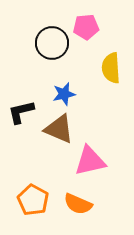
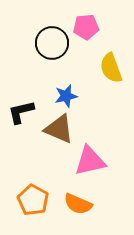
yellow semicircle: rotated 16 degrees counterclockwise
blue star: moved 2 px right, 2 px down
